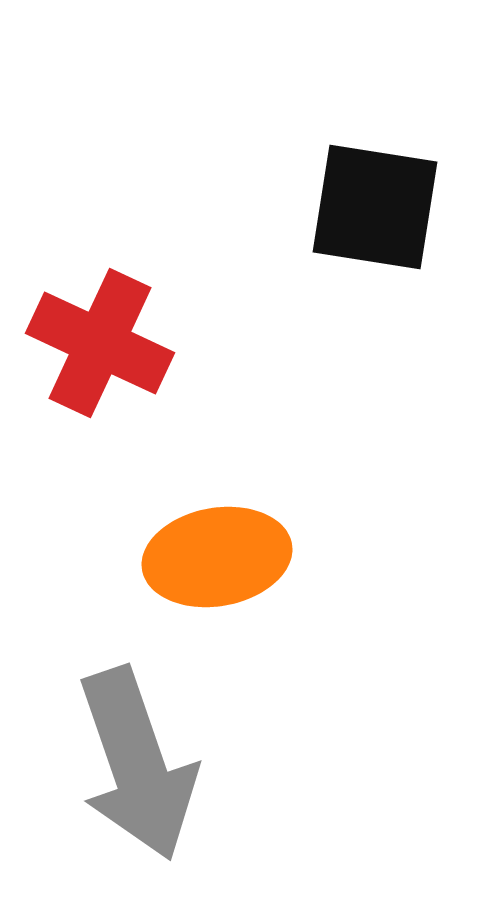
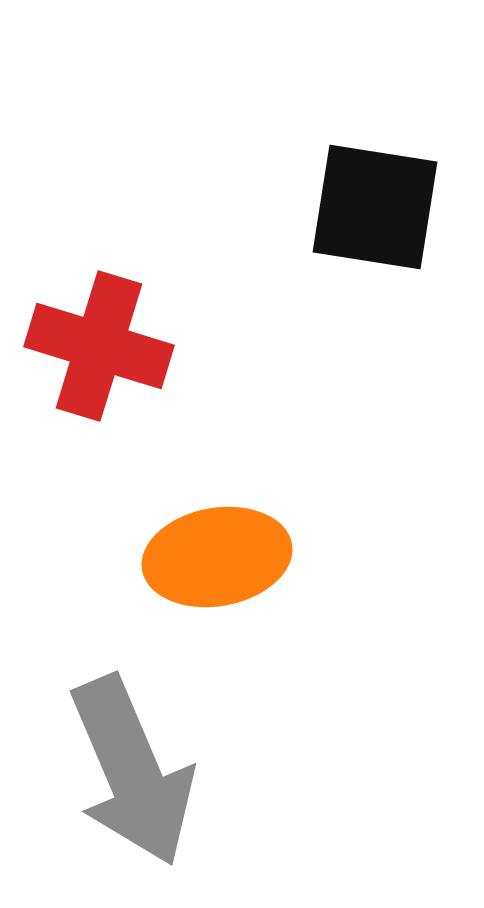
red cross: moved 1 px left, 3 px down; rotated 8 degrees counterclockwise
gray arrow: moved 5 px left, 7 px down; rotated 4 degrees counterclockwise
